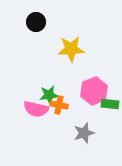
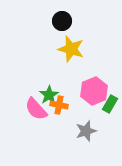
black circle: moved 26 px right, 1 px up
yellow star: rotated 20 degrees clockwise
green star: rotated 24 degrees counterclockwise
green rectangle: rotated 66 degrees counterclockwise
pink semicircle: rotated 35 degrees clockwise
gray star: moved 2 px right, 2 px up
